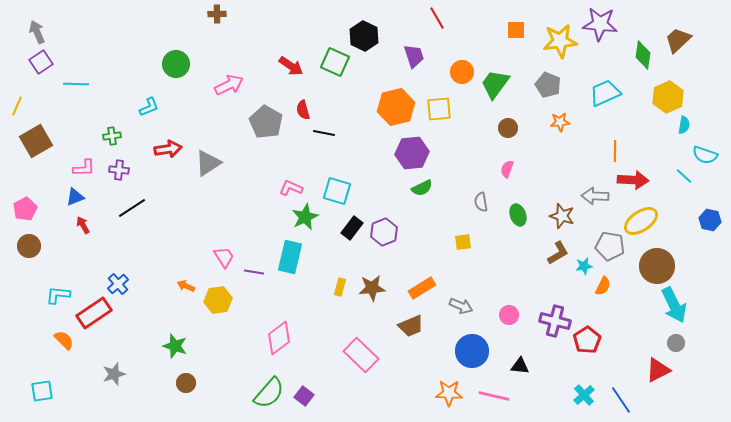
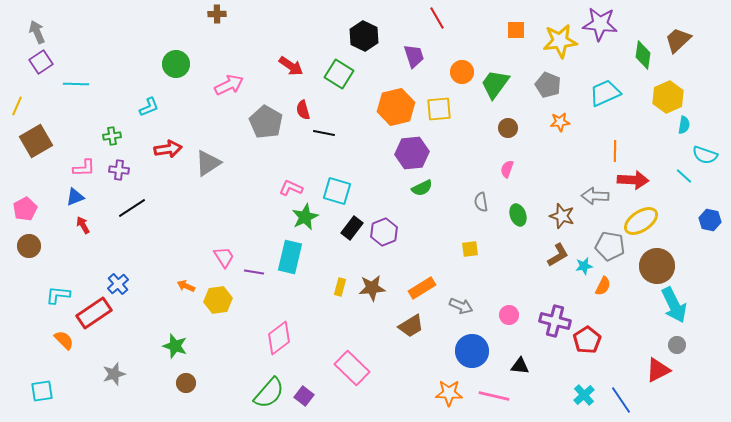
green square at (335, 62): moved 4 px right, 12 px down; rotated 8 degrees clockwise
yellow square at (463, 242): moved 7 px right, 7 px down
brown L-shape at (558, 253): moved 2 px down
brown trapezoid at (411, 326): rotated 8 degrees counterclockwise
gray circle at (676, 343): moved 1 px right, 2 px down
pink rectangle at (361, 355): moved 9 px left, 13 px down
